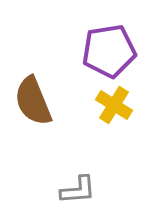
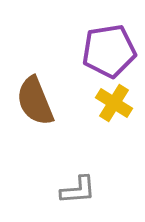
brown semicircle: moved 2 px right
yellow cross: moved 2 px up
